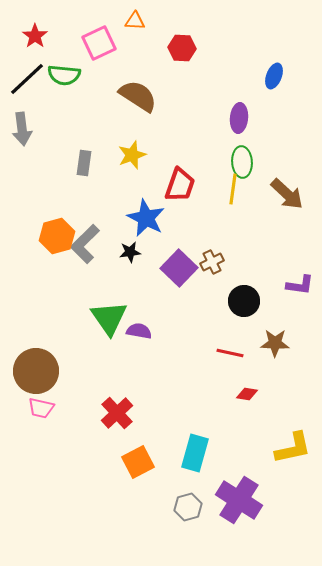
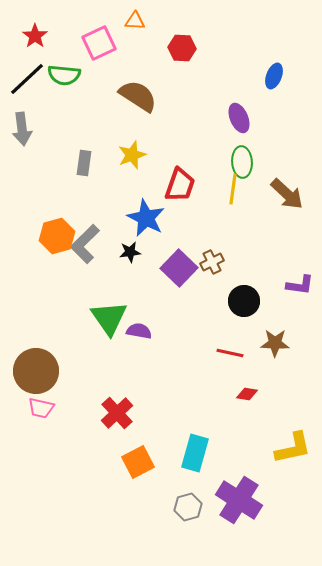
purple ellipse: rotated 28 degrees counterclockwise
